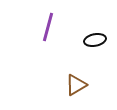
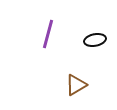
purple line: moved 7 px down
